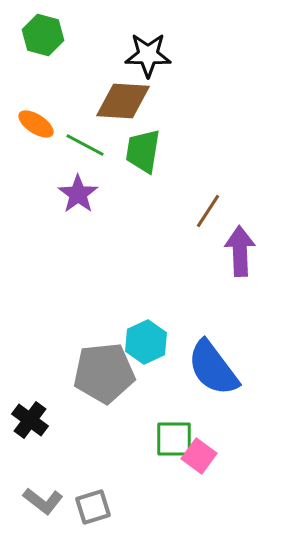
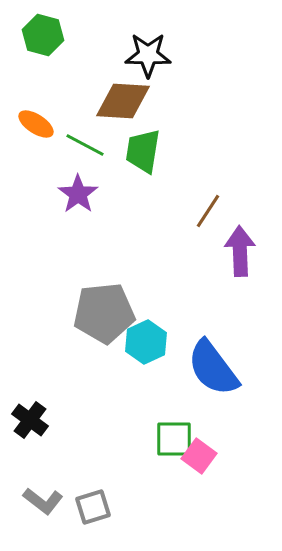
gray pentagon: moved 60 px up
